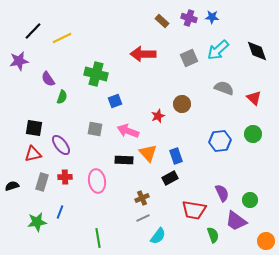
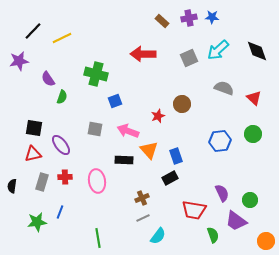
purple cross at (189, 18): rotated 28 degrees counterclockwise
orange triangle at (148, 153): moved 1 px right, 3 px up
black semicircle at (12, 186): rotated 64 degrees counterclockwise
